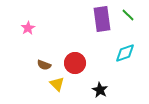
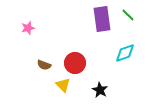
pink star: rotated 16 degrees clockwise
yellow triangle: moved 6 px right, 1 px down
